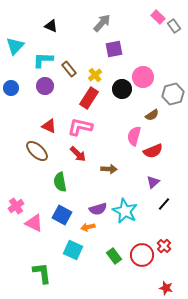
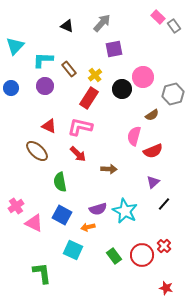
black triangle: moved 16 px right
